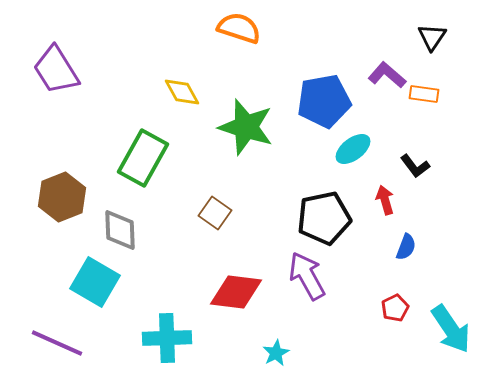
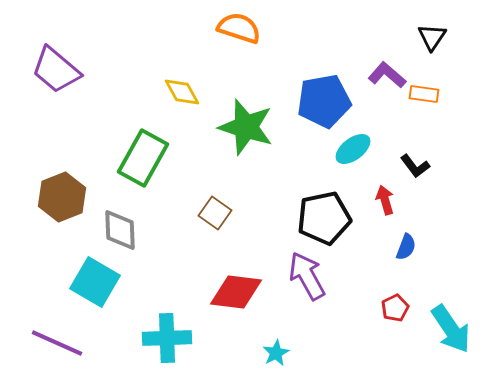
purple trapezoid: rotated 18 degrees counterclockwise
